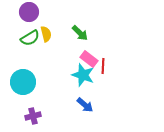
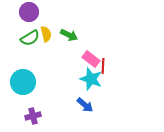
green arrow: moved 11 px left, 2 px down; rotated 18 degrees counterclockwise
pink rectangle: moved 2 px right
cyan star: moved 8 px right, 4 px down
